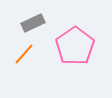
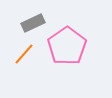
pink pentagon: moved 8 px left
